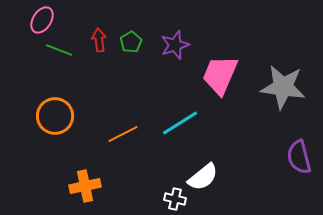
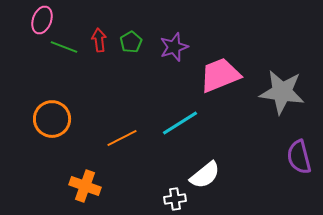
pink ellipse: rotated 12 degrees counterclockwise
purple star: moved 1 px left, 2 px down
green line: moved 5 px right, 3 px up
pink trapezoid: rotated 45 degrees clockwise
gray star: moved 1 px left, 5 px down
orange circle: moved 3 px left, 3 px down
orange line: moved 1 px left, 4 px down
white semicircle: moved 2 px right, 2 px up
orange cross: rotated 32 degrees clockwise
white cross: rotated 20 degrees counterclockwise
